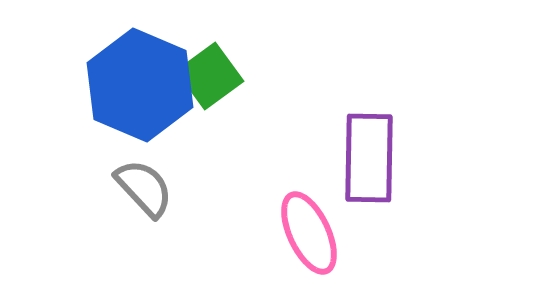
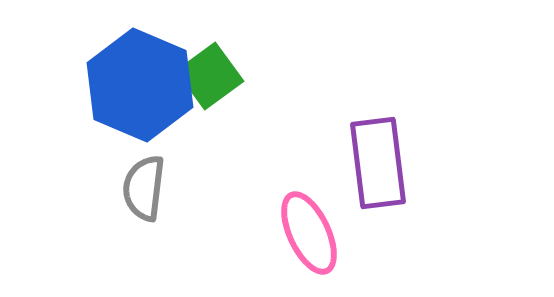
purple rectangle: moved 9 px right, 5 px down; rotated 8 degrees counterclockwise
gray semicircle: rotated 130 degrees counterclockwise
